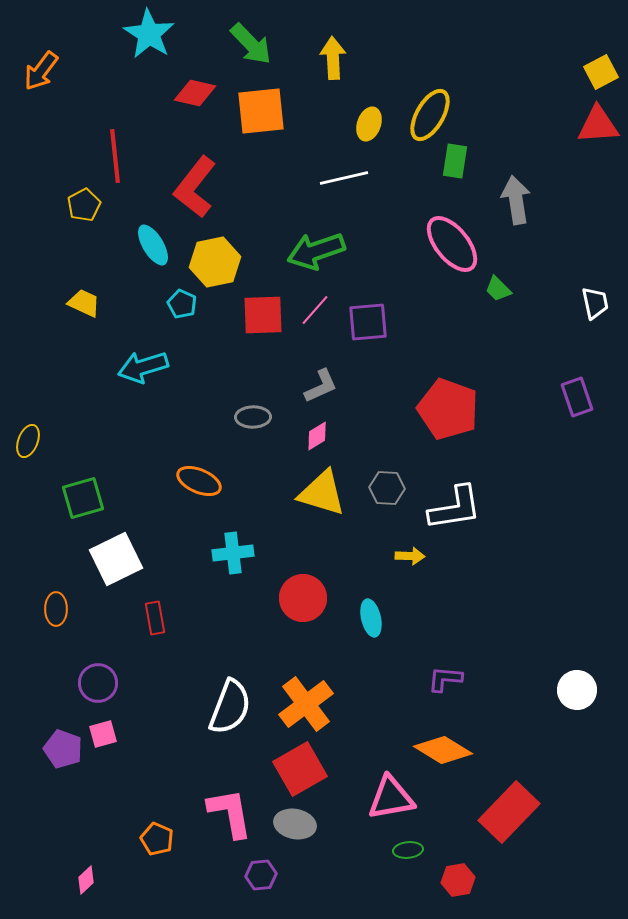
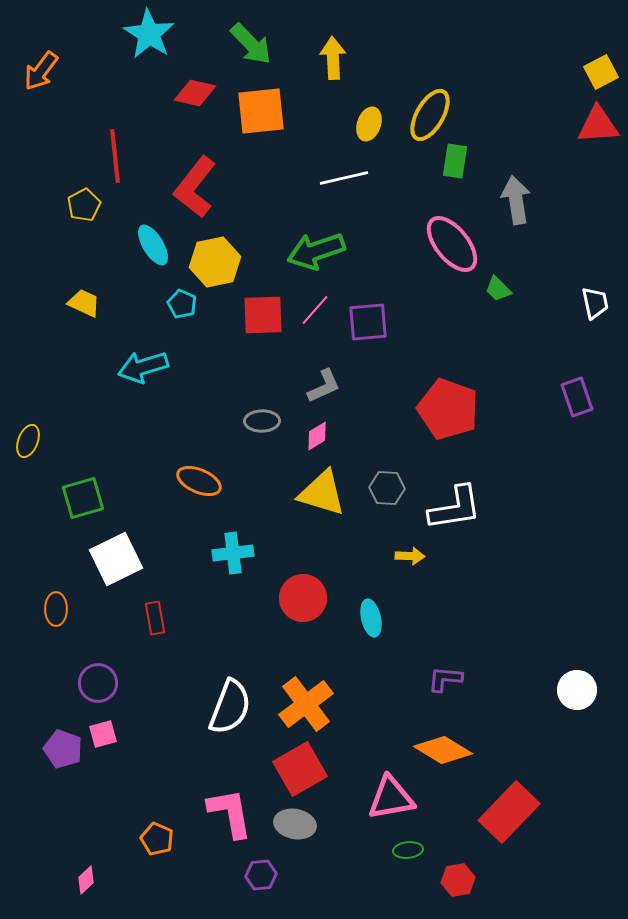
gray L-shape at (321, 386): moved 3 px right
gray ellipse at (253, 417): moved 9 px right, 4 px down
